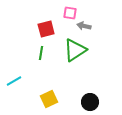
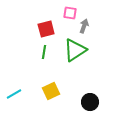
gray arrow: rotated 96 degrees clockwise
green line: moved 3 px right, 1 px up
cyan line: moved 13 px down
yellow square: moved 2 px right, 8 px up
